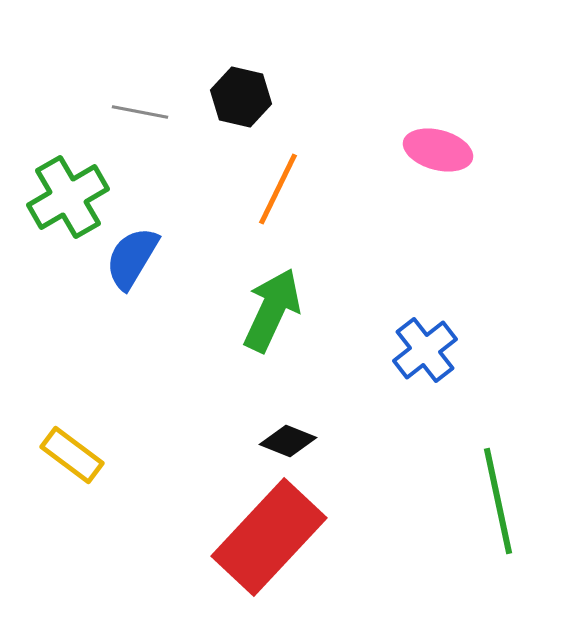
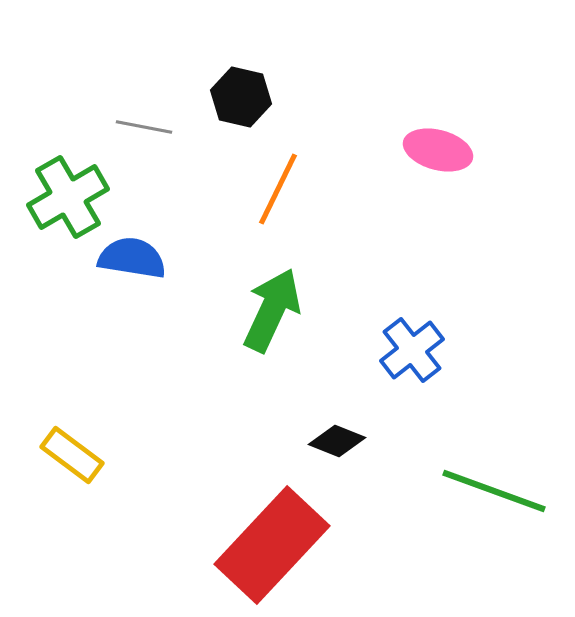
gray line: moved 4 px right, 15 px down
blue semicircle: rotated 68 degrees clockwise
blue cross: moved 13 px left
black diamond: moved 49 px right
green line: moved 4 px left, 10 px up; rotated 58 degrees counterclockwise
red rectangle: moved 3 px right, 8 px down
